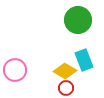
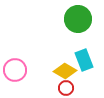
green circle: moved 1 px up
